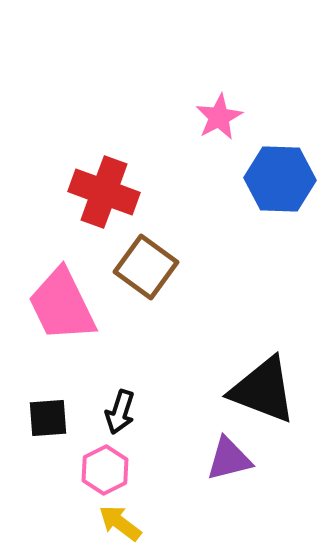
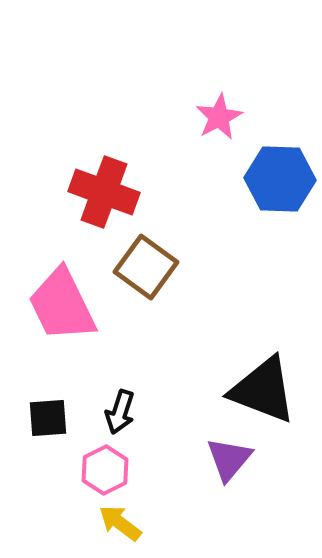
purple triangle: rotated 36 degrees counterclockwise
